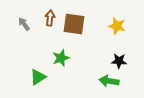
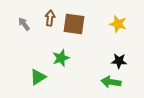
yellow star: moved 1 px right, 2 px up
green arrow: moved 2 px right, 1 px down
